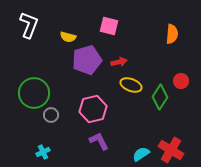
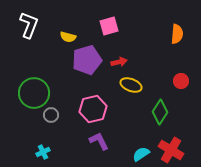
pink square: rotated 30 degrees counterclockwise
orange semicircle: moved 5 px right
green diamond: moved 15 px down
